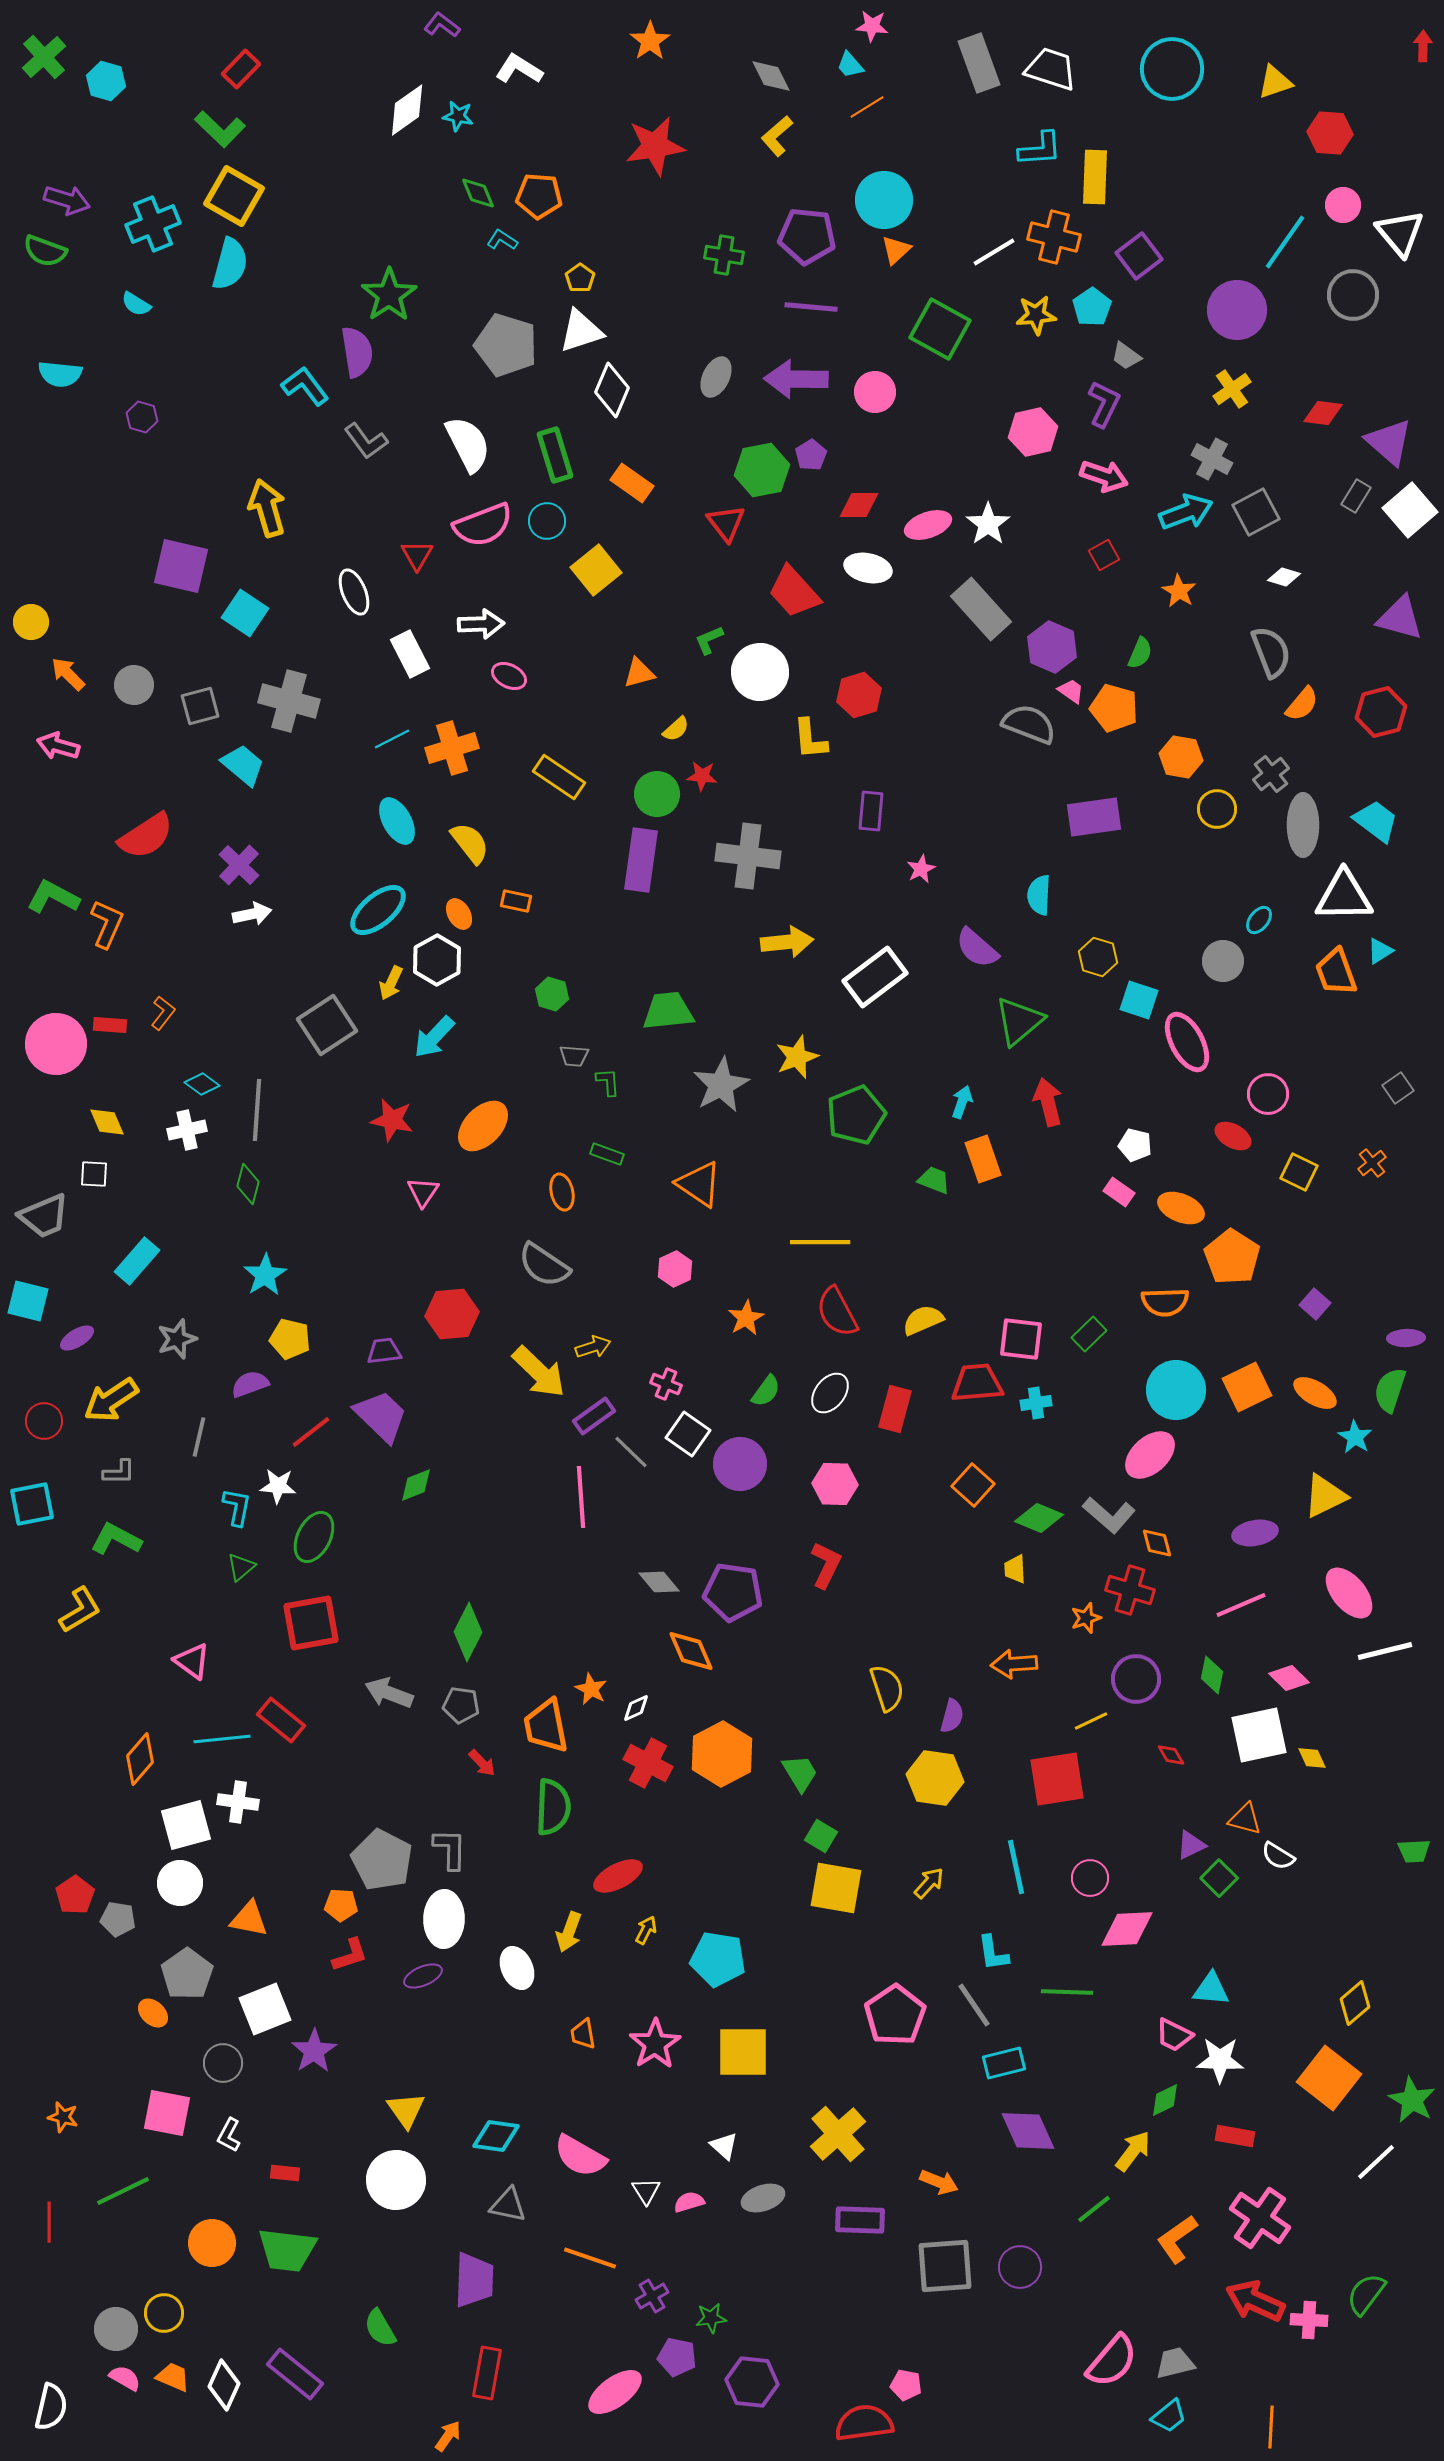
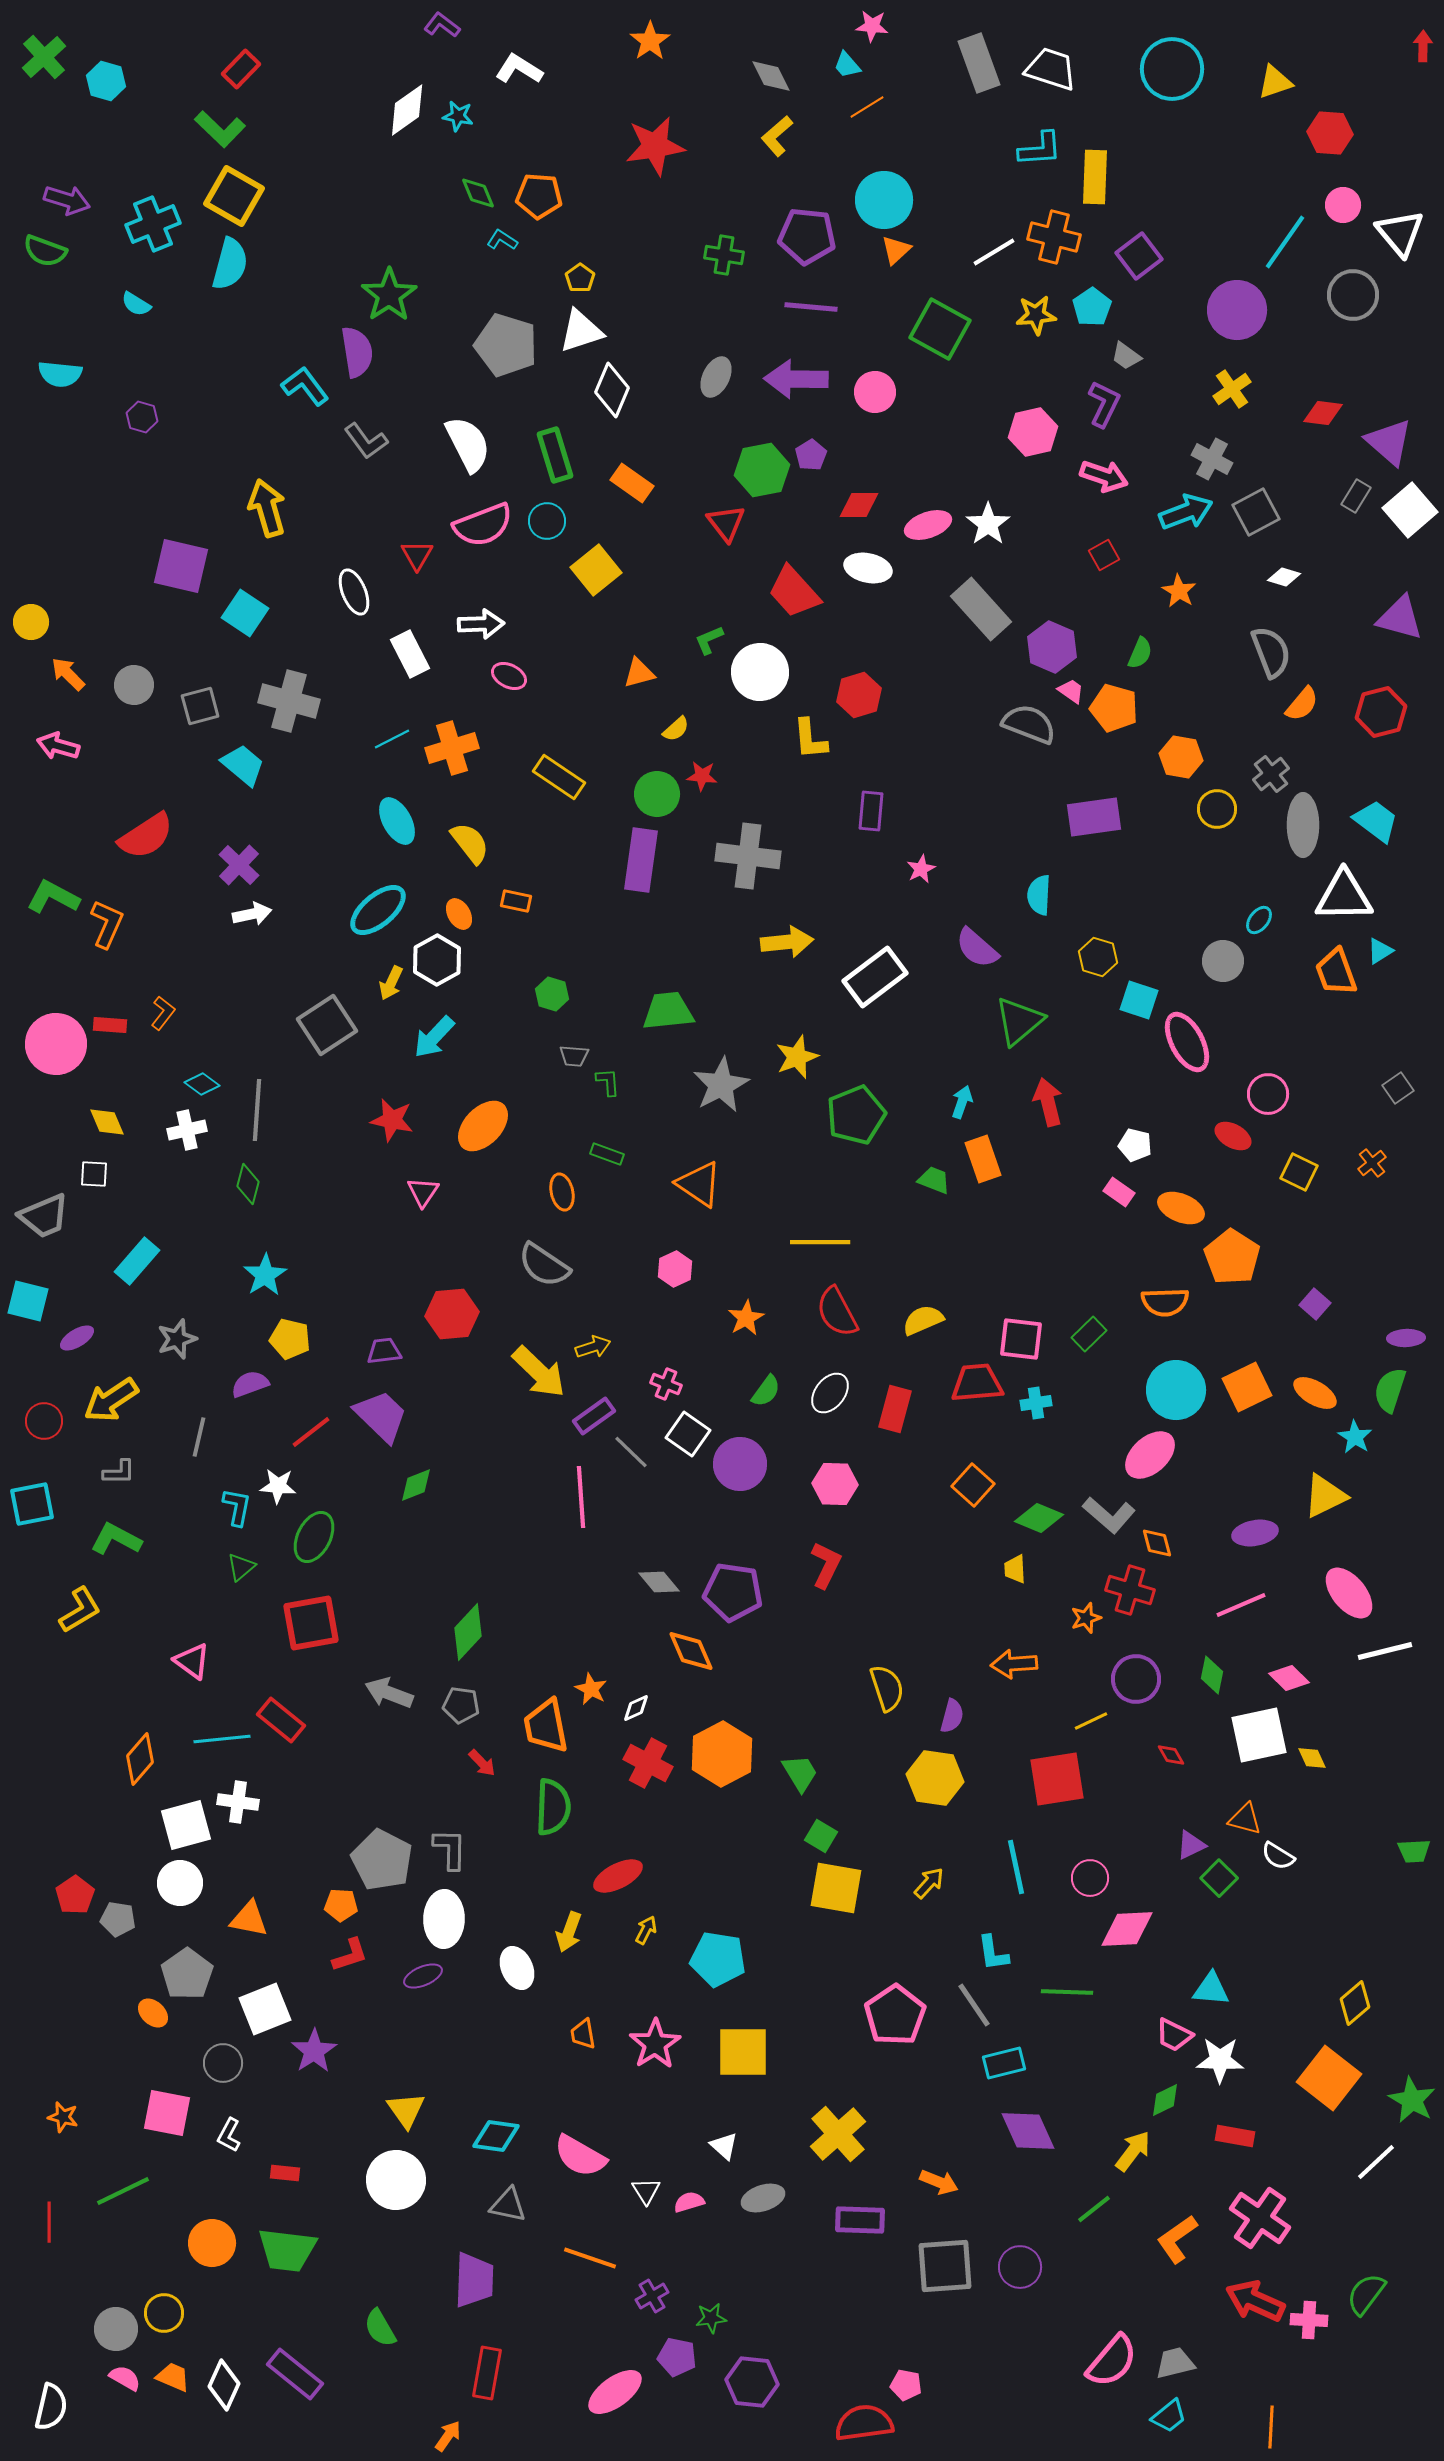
cyan trapezoid at (850, 65): moved 3 px left
green diamond at (468, 1632): rotated 16 degrees clockwise
